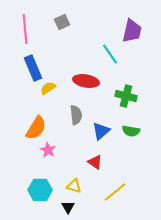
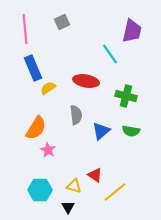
red triangle: moved 13 px down
